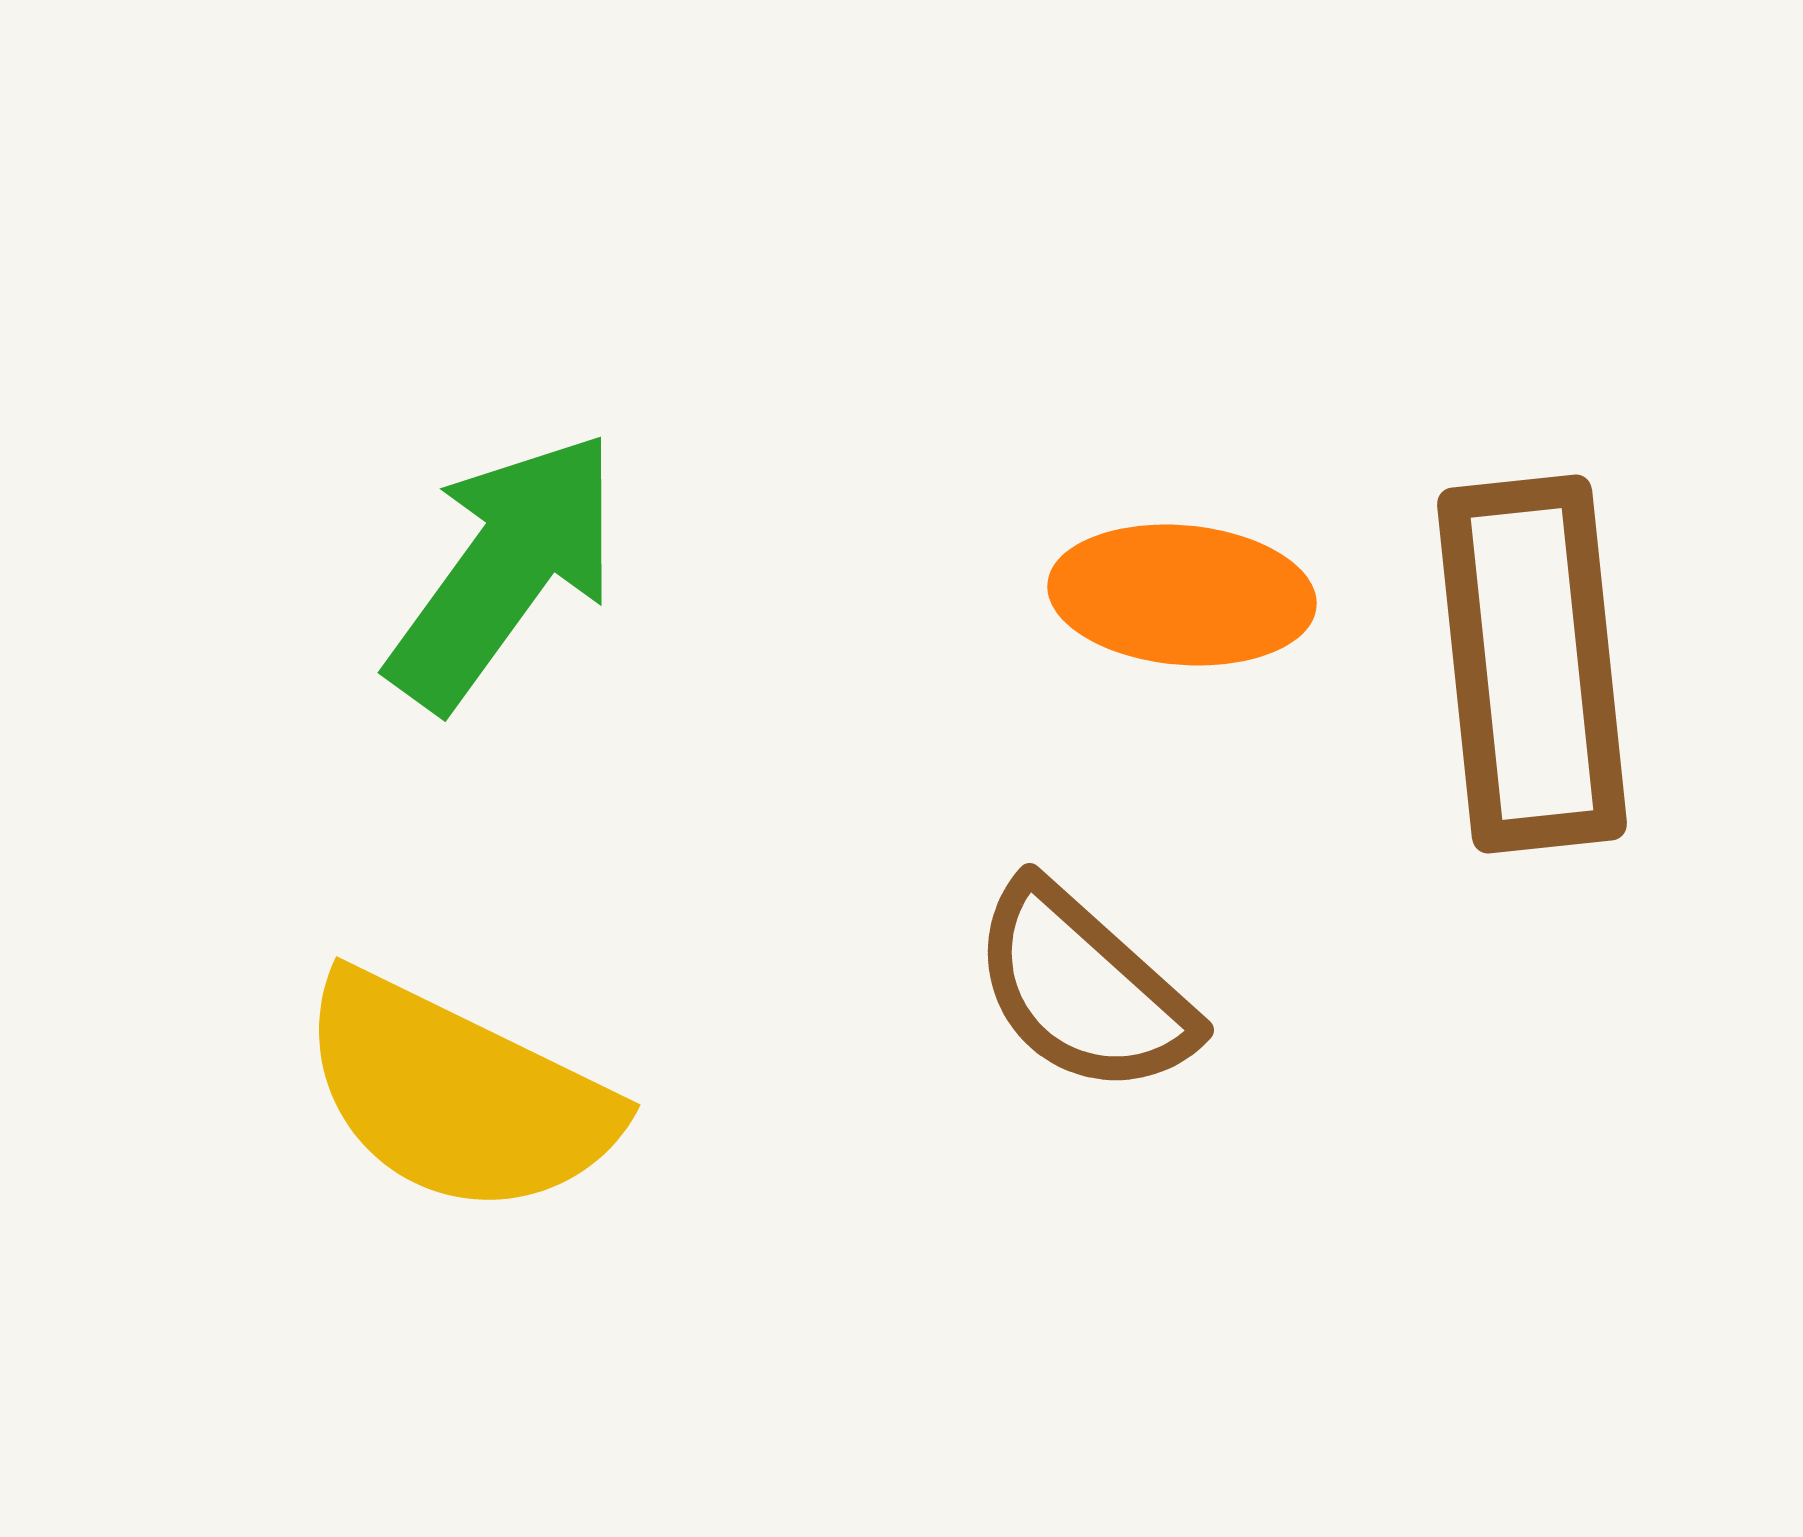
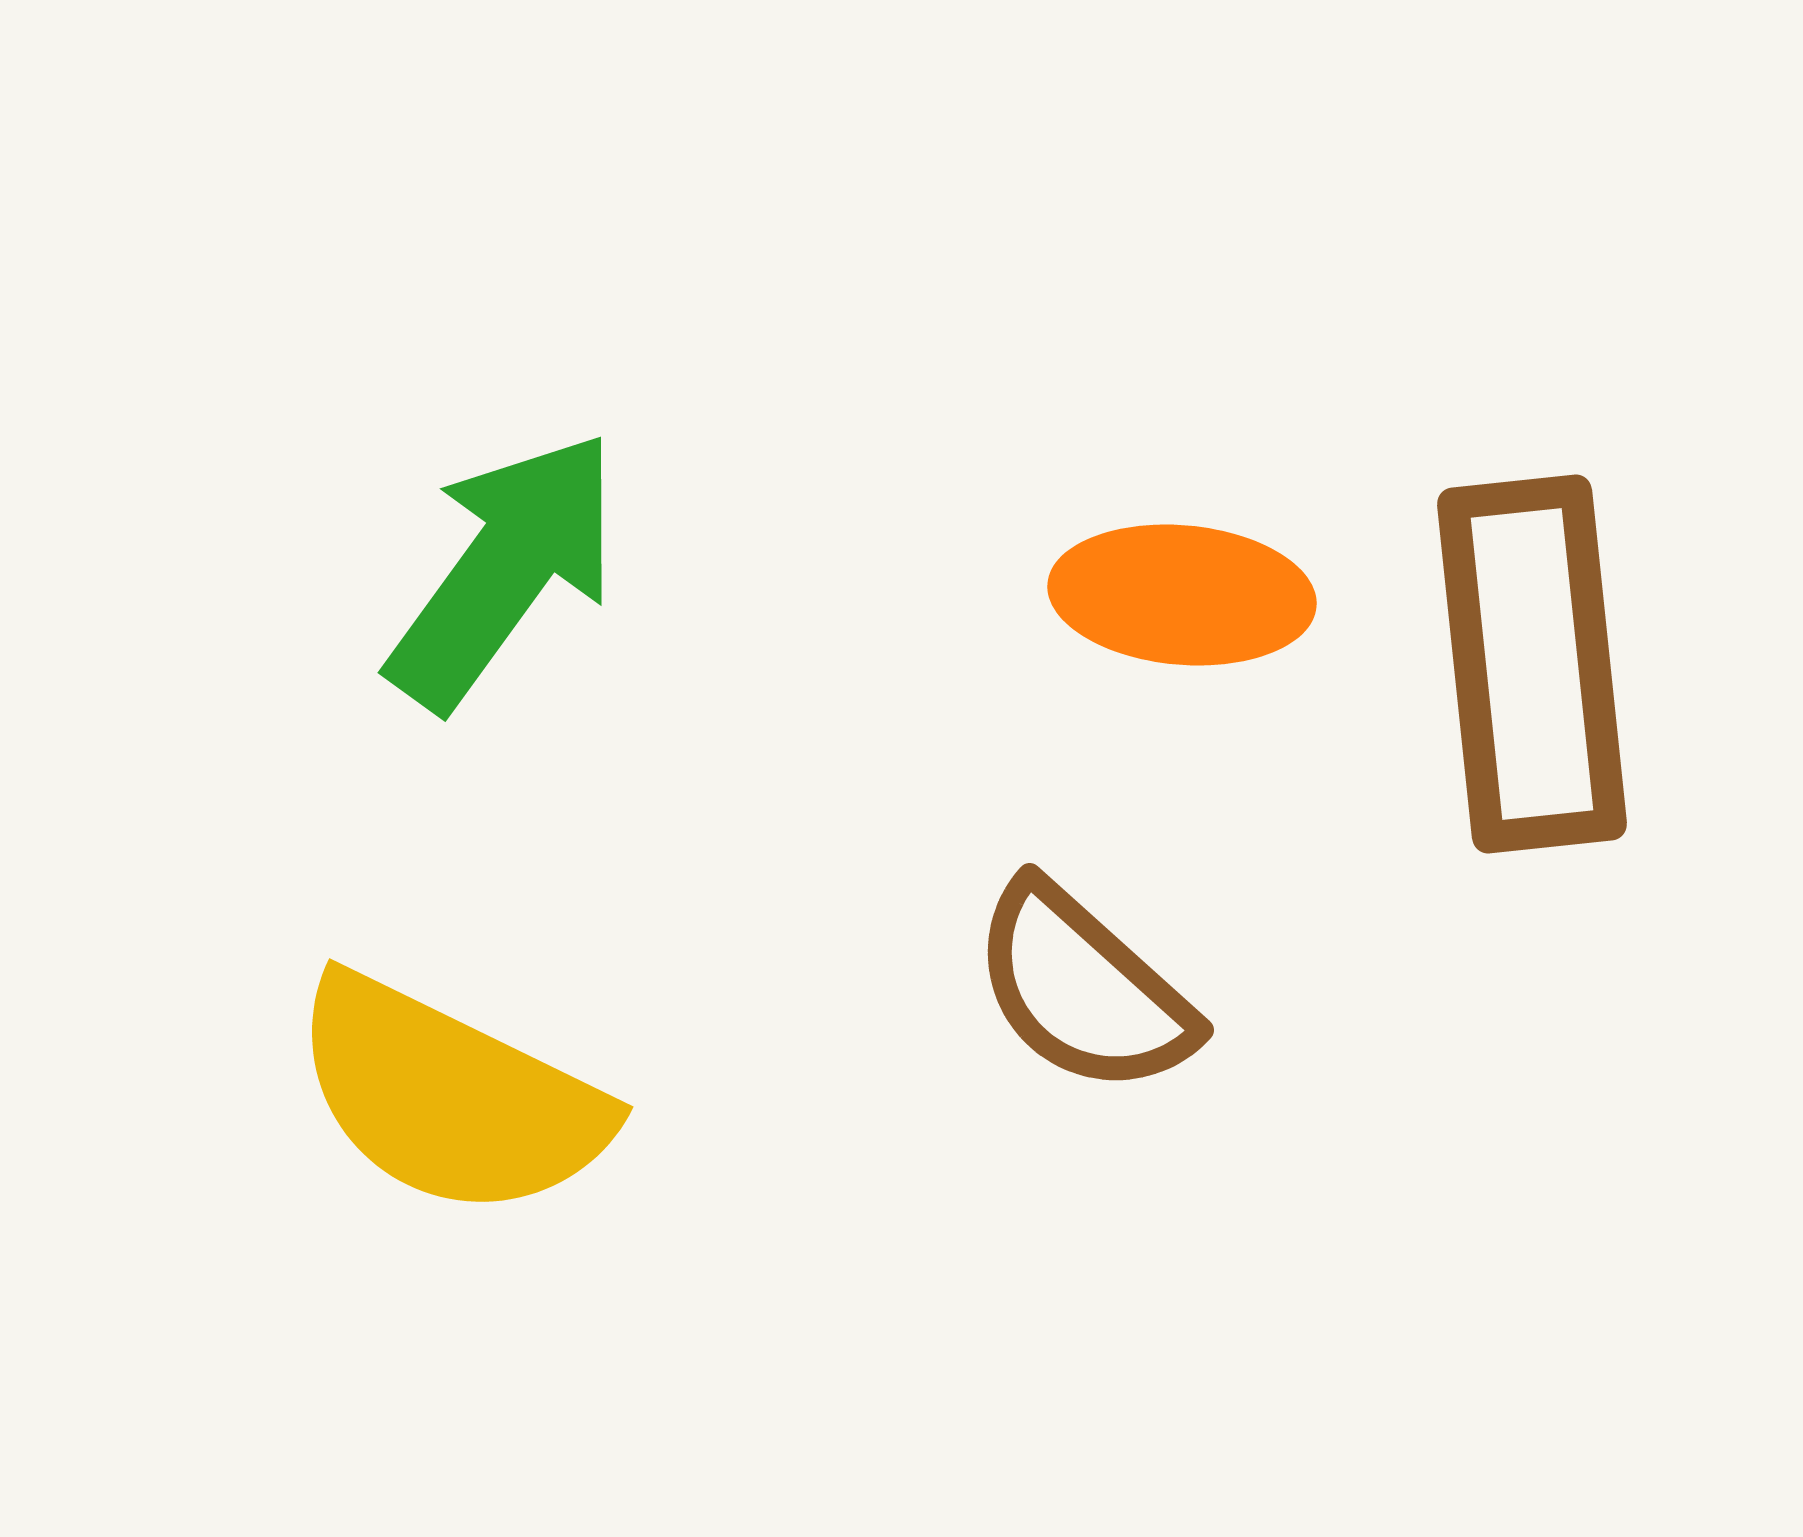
yellow semicircle: moved 7 px left, 2 px down
